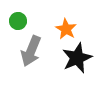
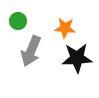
orange star: moved 1 px left, 1 px up; rotated 25 degrees counterclockwise
black star: rotated 20 degrees clockwise
